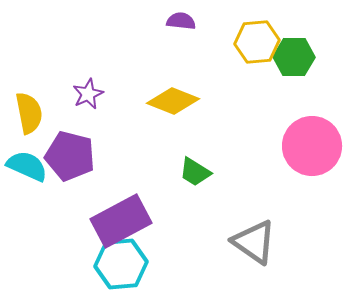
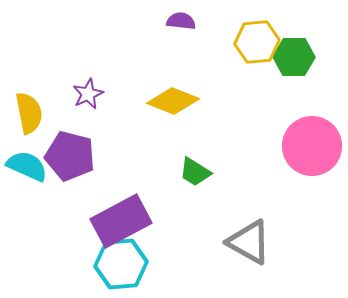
gray triangle: moved 5 px left; rotated 6 degrees counterclockwise
